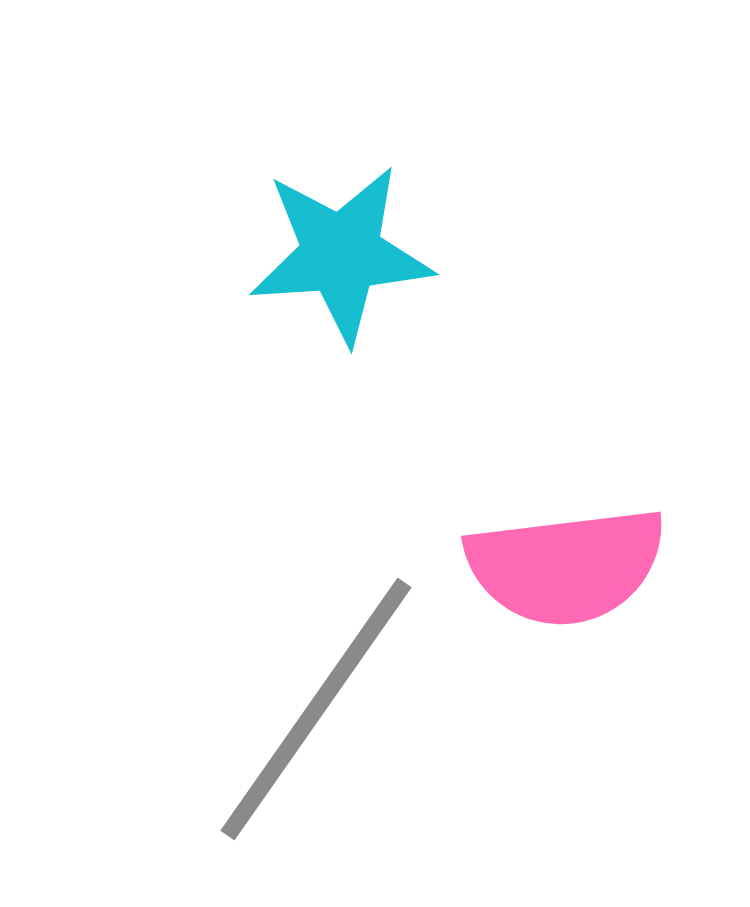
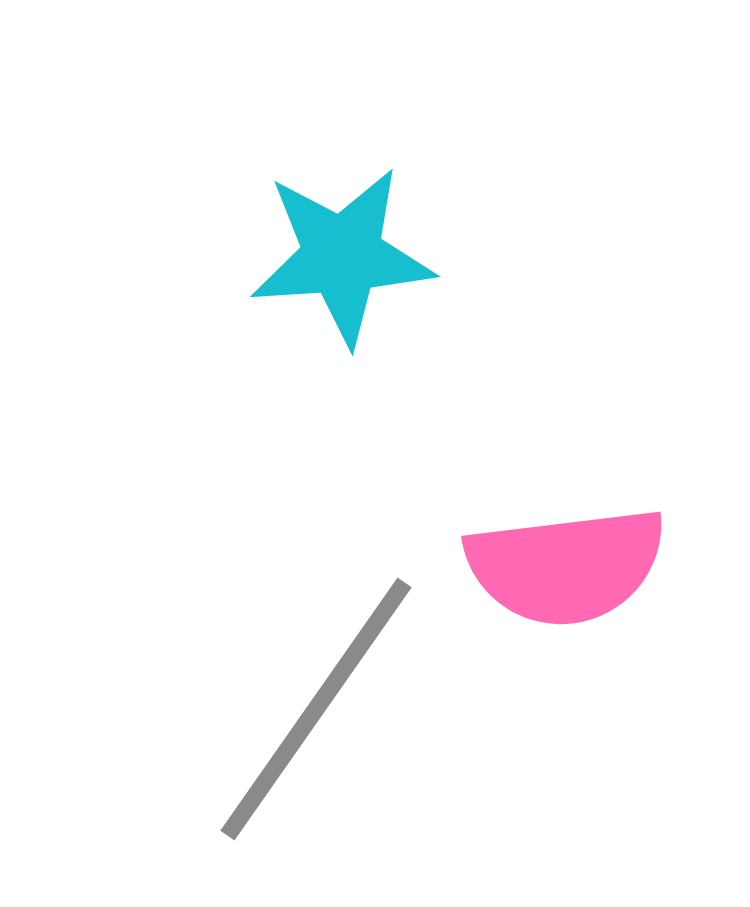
cyan star: moved 1 px right, 2 px down
